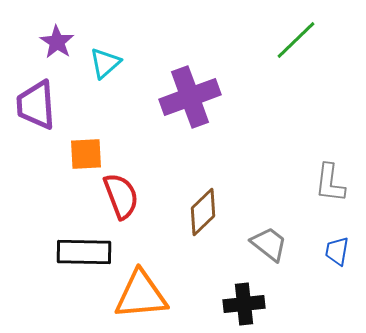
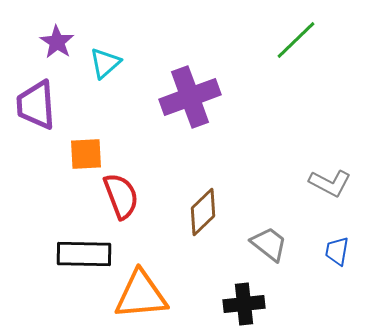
gray L-shape: rotated 69 degrees counterclockwise
black rectangle: moved 2 px down
